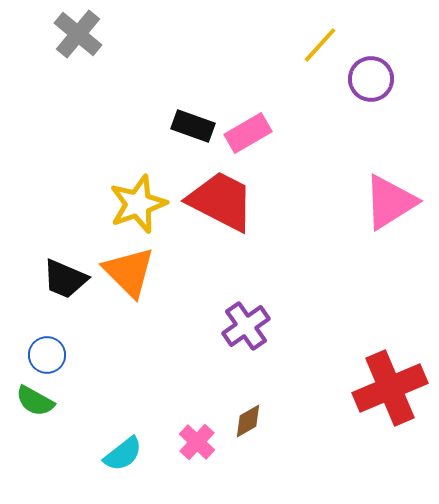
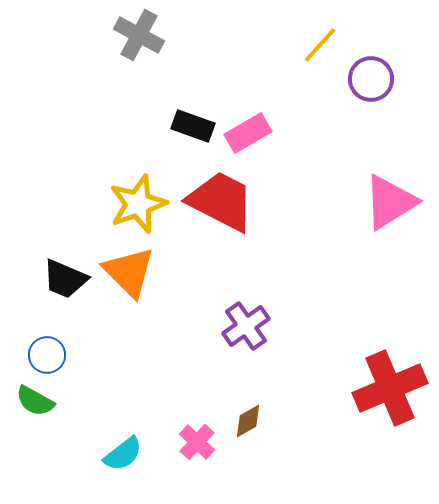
gray cross: moved 61 px right, 1 px down; rotated 12 degrees counterclockwise
